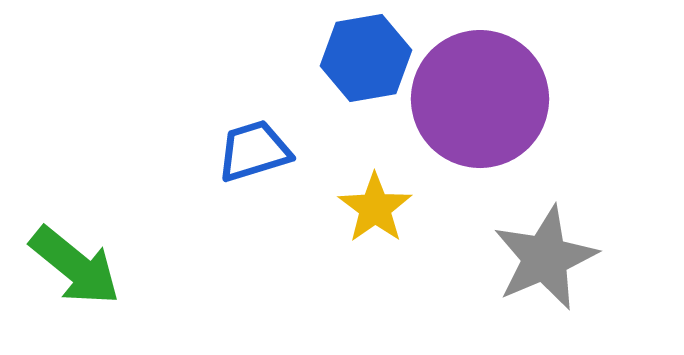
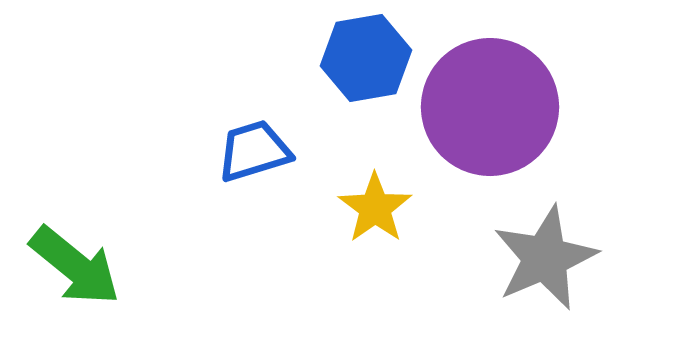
purple circle: moved 10 px right, 8 px down
